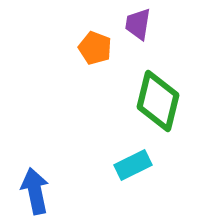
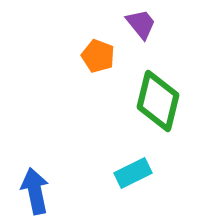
purple trapezoid: moved 3 px right; rotated 132 degrees clockwise
orange pentagon: moved 3 px right, 8 px down
cyan rectangle: moved 8 px down
